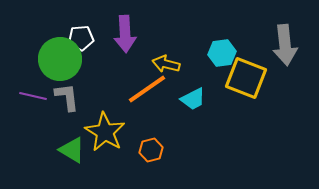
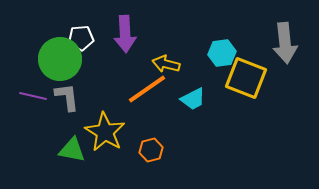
gray arrow: moved 2 px up
green triangle: rotated 20 degrees counterclockwise
